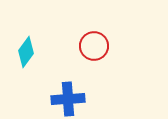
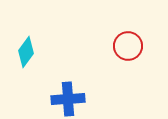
red circle: moved 34 px right
